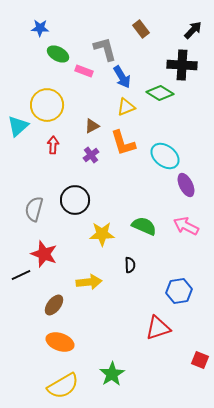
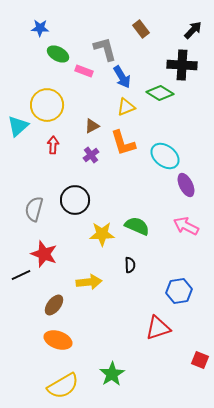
green semicircle: moved 7 px left
orange ellipse: moved 2 px left, 2 px up
